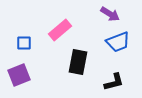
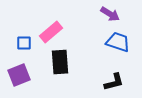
pink rectangle: moved 9 px left, 2 px down
blue trapezoid: rotated 140 degrees counterclockwise
black rectangle: moved 18 px left; rotated 15 degrees counterclockwise
